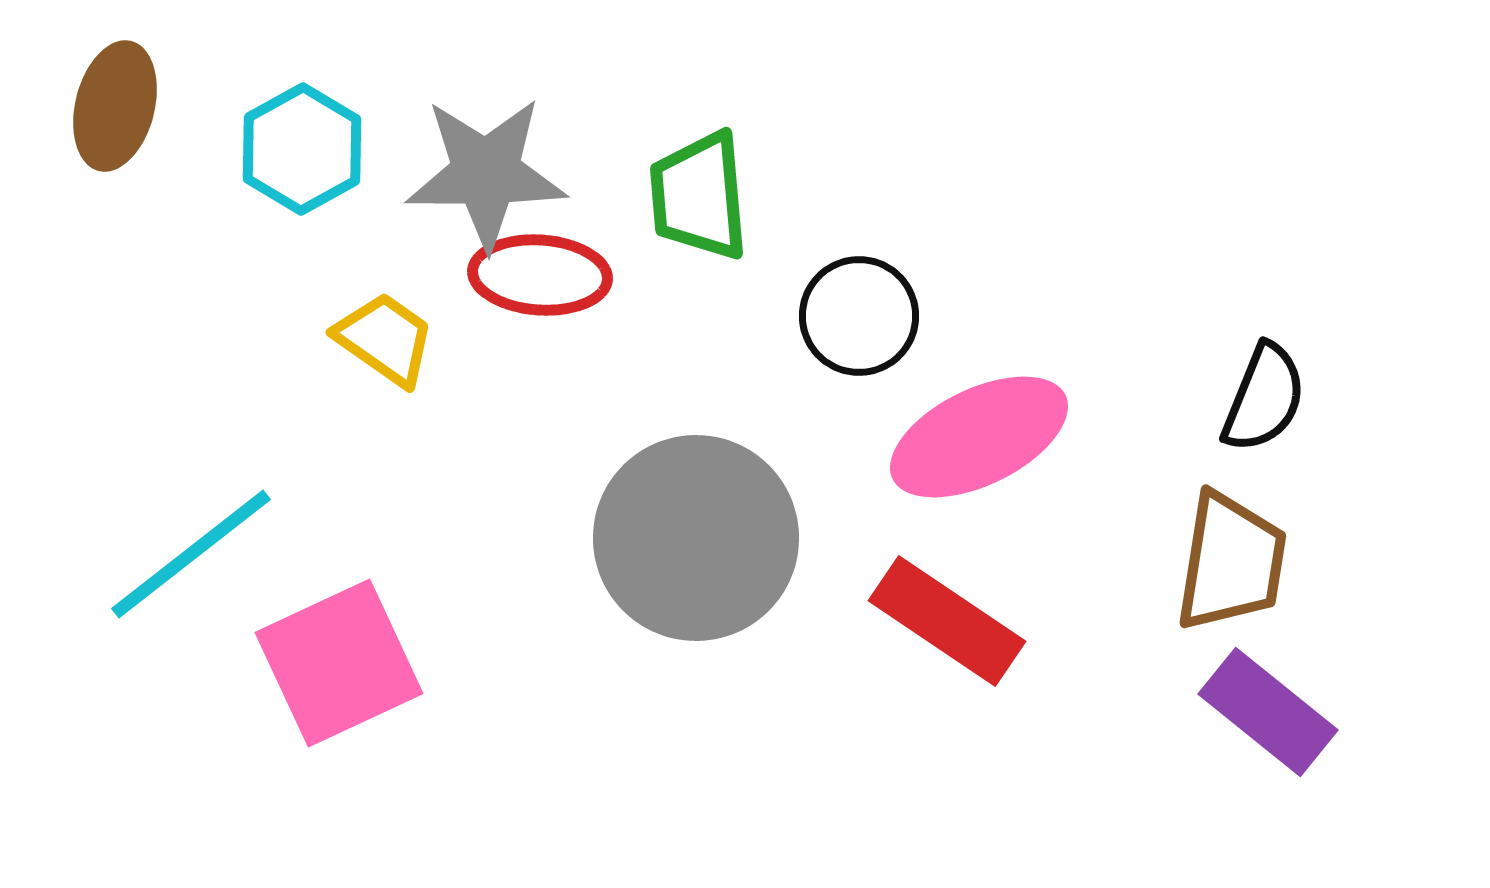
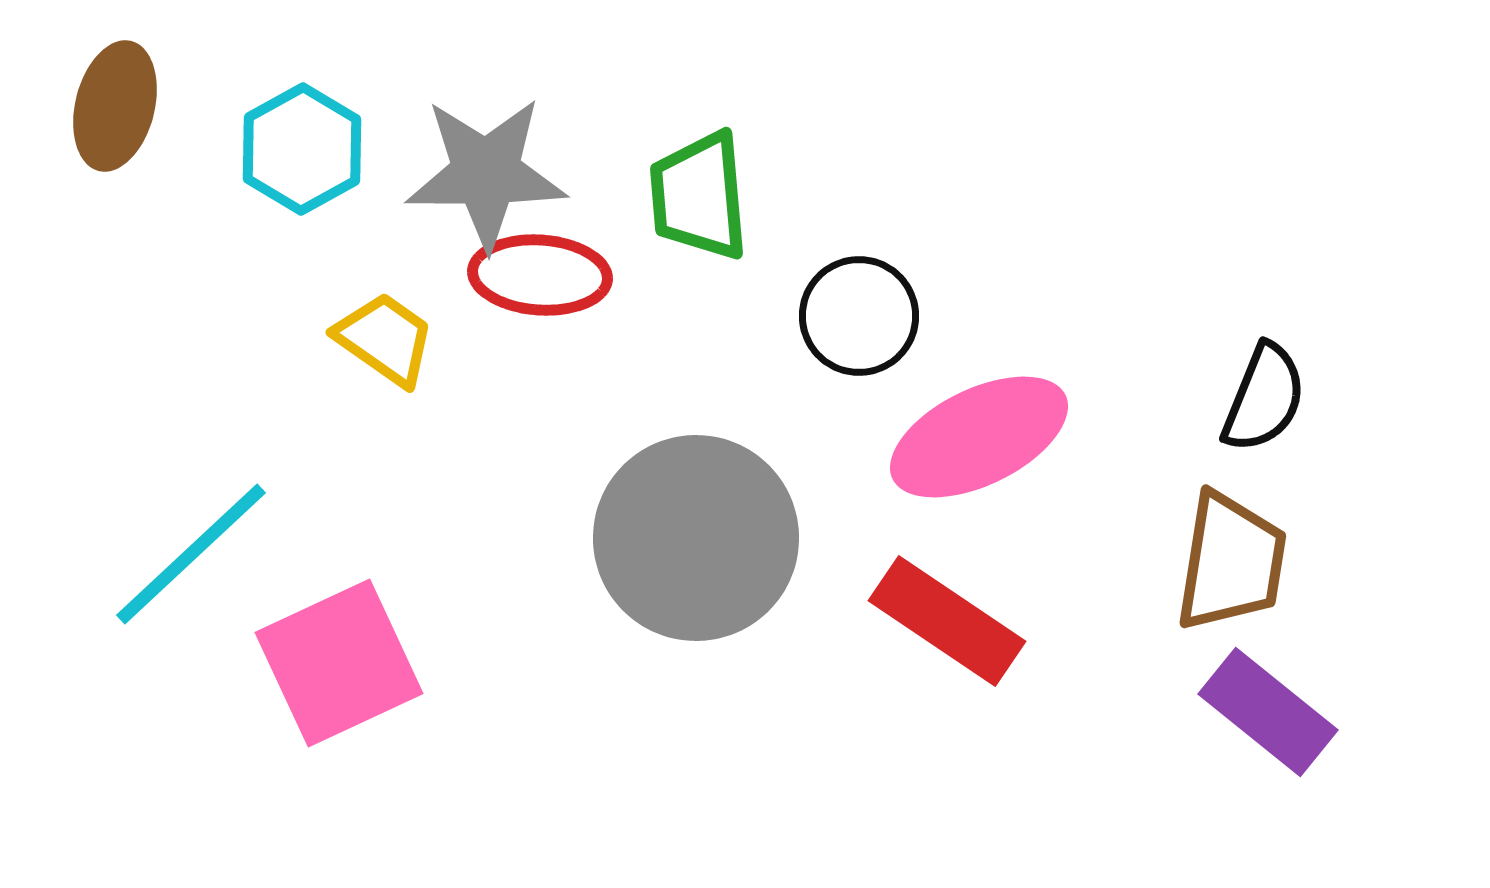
cyan line: rotated 5 degrees counterclockwise
